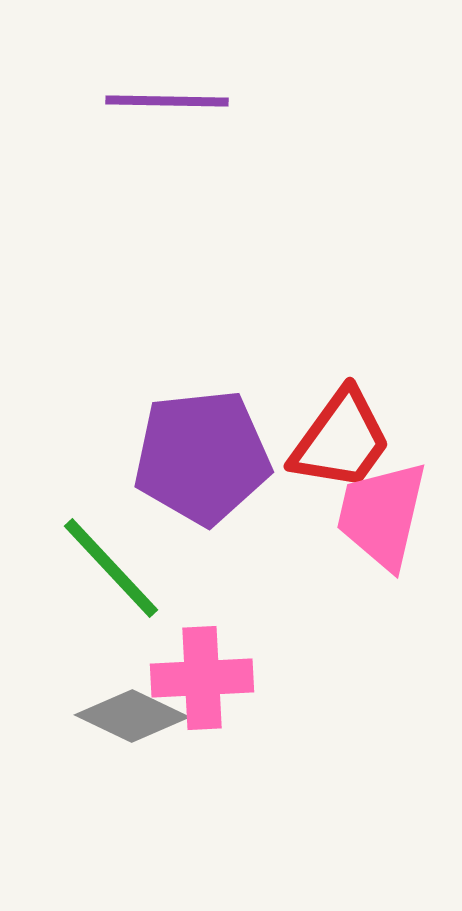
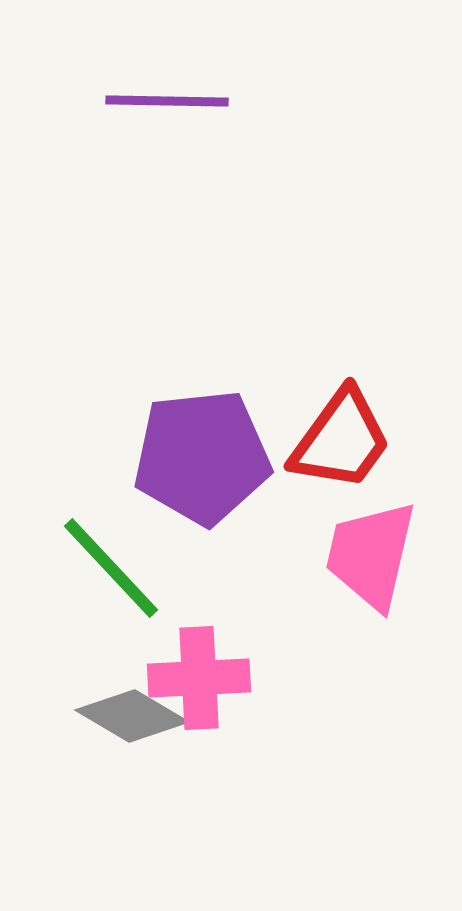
pink trapezoid: moved 11 px left, 40 px down
pink cross: moved 3 px left
gray diamond: rotated 5 degrees clockwise
